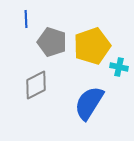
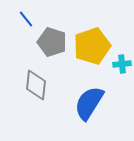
blue line: rotated 36 degrees counterclockwise
cyan cross: moved 3 px right, 3 px up; rotated 18 degrees counterclockwise
gray diamond: rotated 56 degrees counterclockwise
